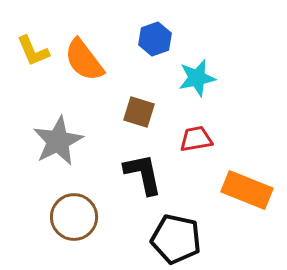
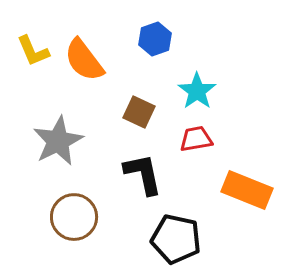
cyan star: moved 13 px down; rotated 24 degrees counterclockwise
brown square: rotated 8 degrees clockwise
